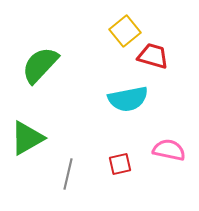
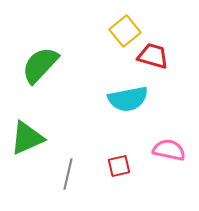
green triangle: rotated 6 degrees clockwise
red square: moved 1 px left, 2 px down
